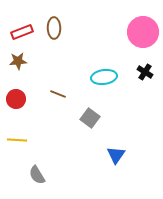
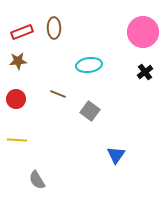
black cross: rotated 21 degrees clockwise
cyan ellipse: moved 15 px left, 12 px up
gray square: moved 7 px up
gray semicircle: moved 5 px down
